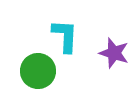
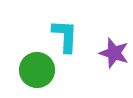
green circle: moved 1 px left, 1 px up
